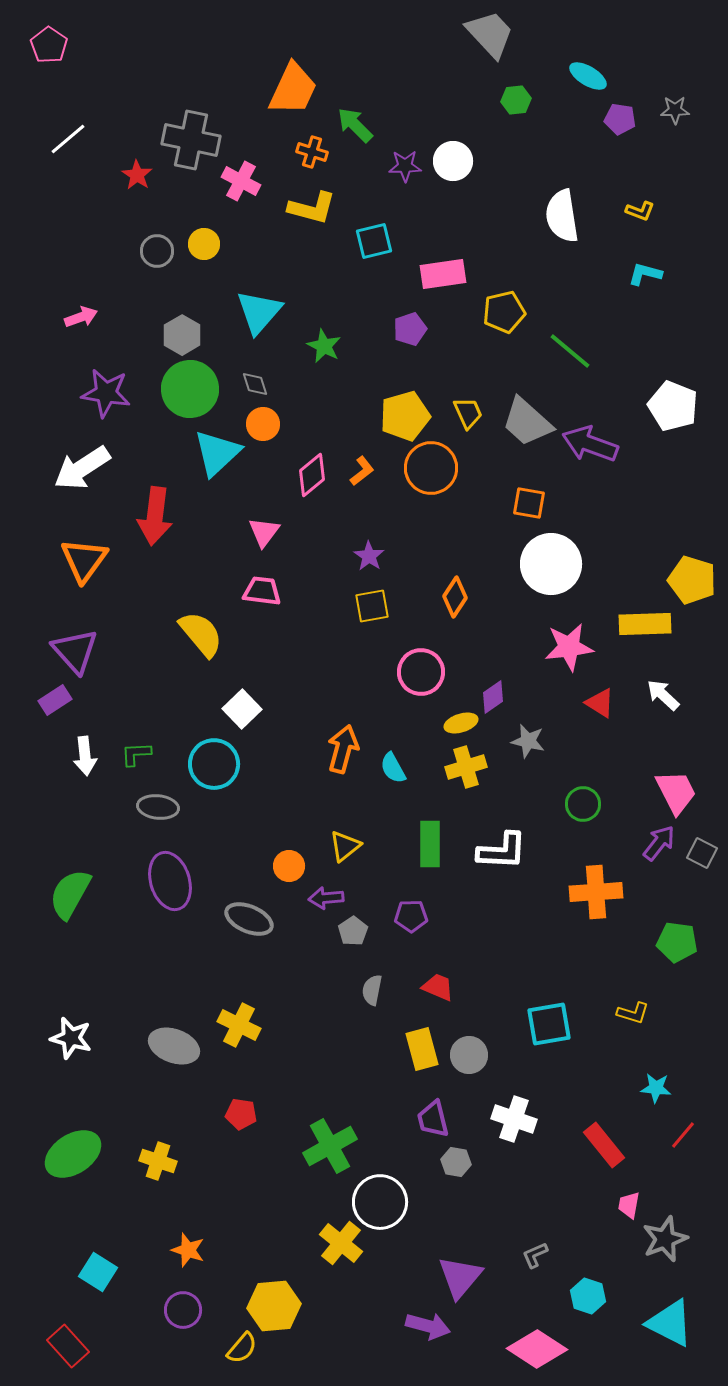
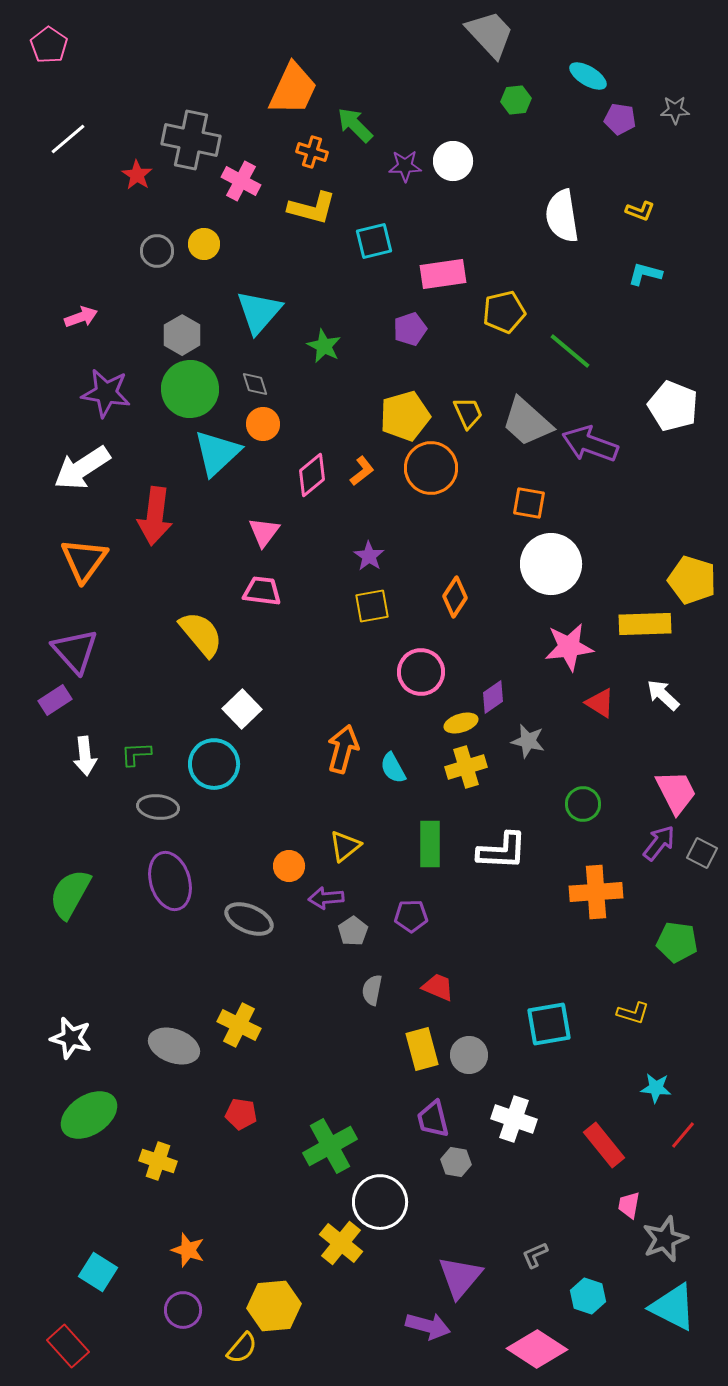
green ellipse at (73, 1154): moved 16 px right, 39 px up
cyan triangle at (670, 1323): moved 3 px right, 16 px up
